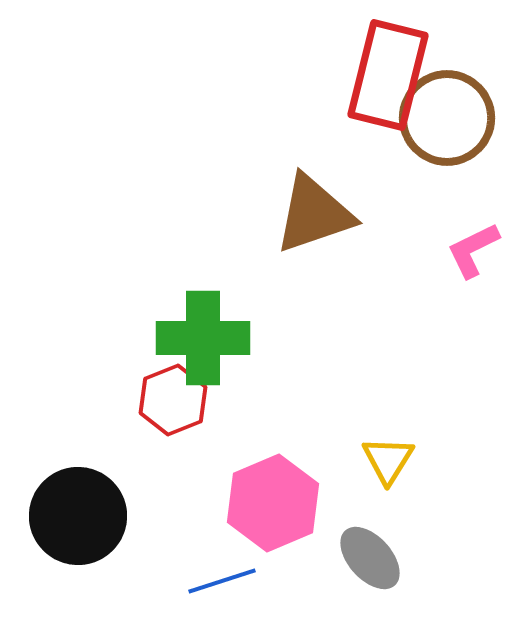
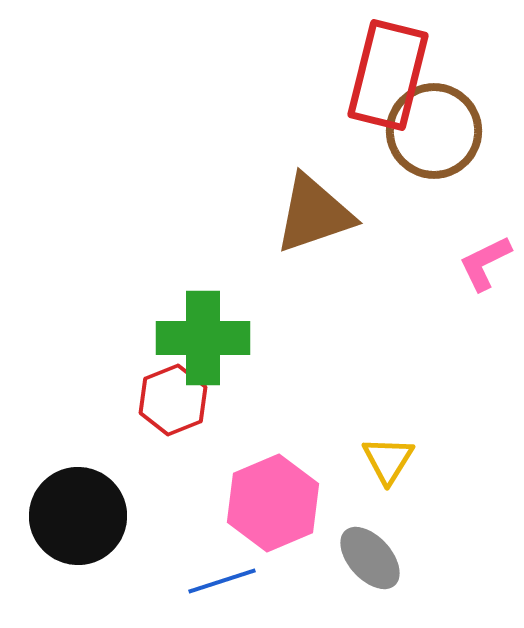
brown circle: moved 13 px left, 13 px down
pink L-shape: moved 12 px right, 13 px down
